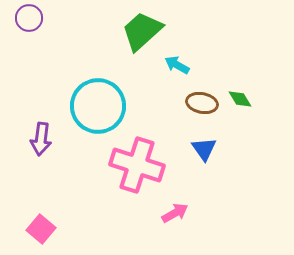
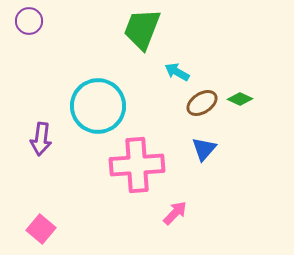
purple circle: moved 3 px down
green trapezoid: moved 2 px up; rotated 27 degrees counterclockwise
cyan arrow: moved 7 px down
green diamond: rotated 35 degrees counterclockwise
brown ellipse: rotated 44 degrees counterclockwise
blue triangle: rotated 16 degrees clockwise
pink cross: rotated 22 degrees counterclockwise
pink arrow: rotated 16 degrees counterclockwise
